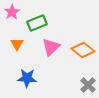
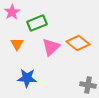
orange diamond: moved 5 px left, 7 px up
gray cross: rotated 35 degrees counterclockwise
